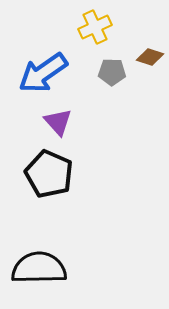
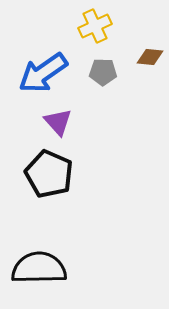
yellow cross: moved 1 px up
brown diamond: rotated 12 degrees counterclockwise
gray pentagon: moved 9 px left
